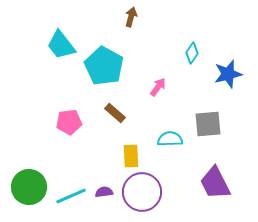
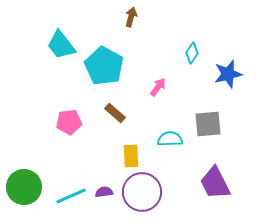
green circle: moved 5 px left
